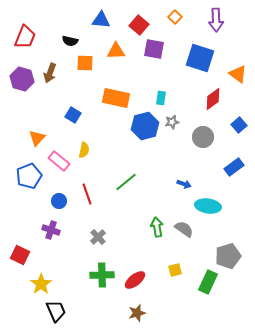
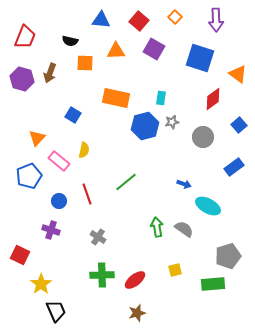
red square at (139, 25): moved 4 px up
purple square at (154, 49): rotated 20 degrees clockwise
cyan ellipse at (208, 206): rotated 20 degrees clockwise
gray cross at (98, 237): rotated 14 degrees counterclockwise
green rectangle at (208, 282): moved 5 px right, 2 px down; rotated 60 degrees clockwise
